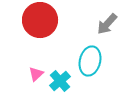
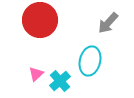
gray arrow: moved 1 px right, 1 px up
